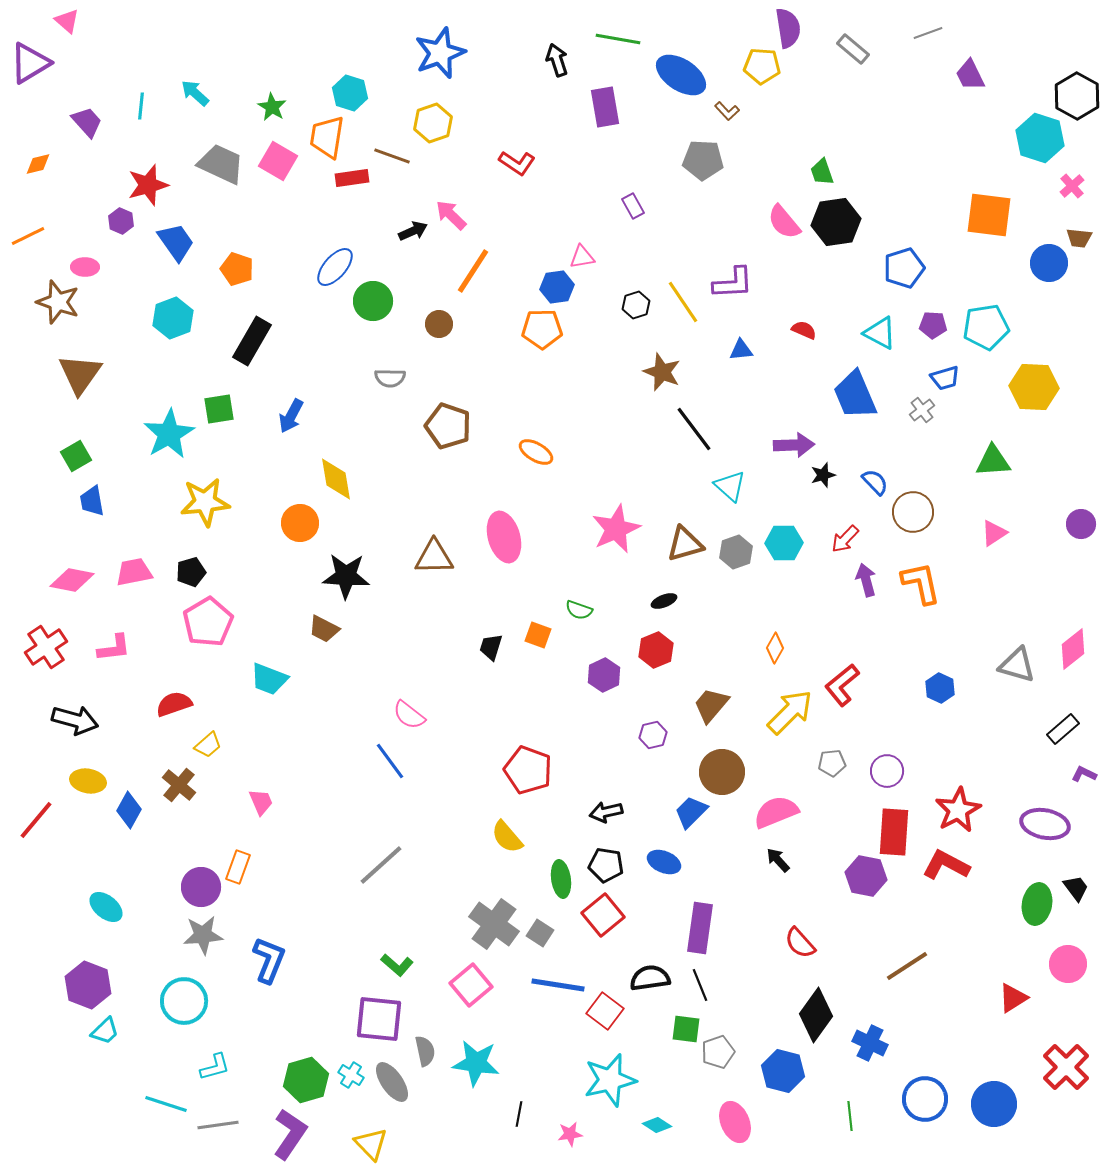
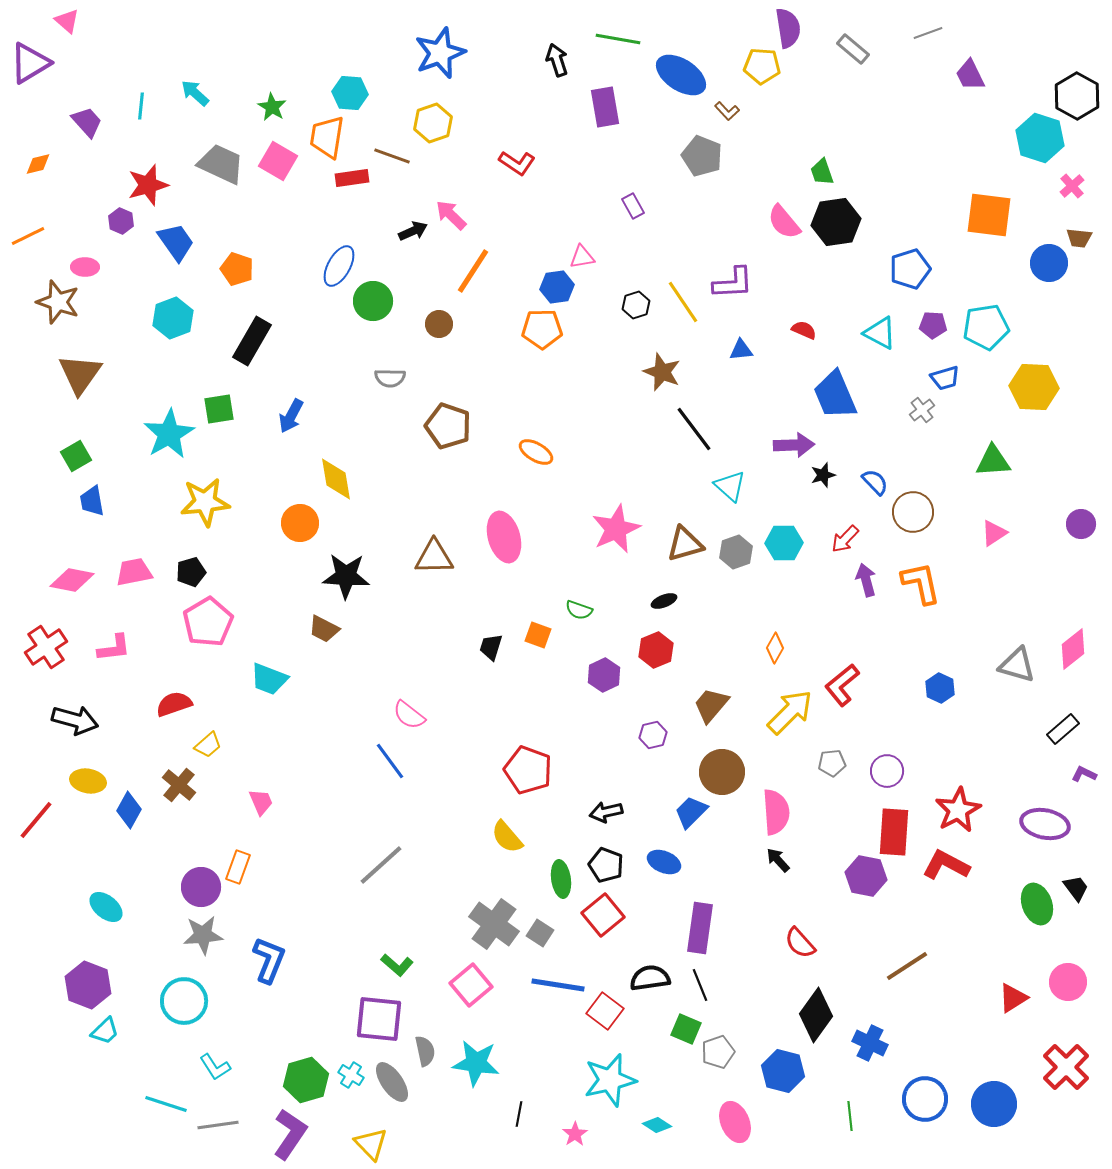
cyan hexagon at (350, 93): rotated 12 degrees counterclockwise
gray pentagon at (703, 160): moved 1 px left, 4 px up; rotated 18 degrees clockwise
blue ellipse at (335, 267): moved 4 px right, 1 px up; rotated 12 degrees counterclockwise
blue pentagon at (904, 268): moved 6 px right, 1 px down
blue trapezoid at (855, 395): moved 20 px left
pink semicircle at (776, 812): rotated 108 degrees clockwise
black pentagon at (606, 865): rotated 12 degrees clockwise
green ellipse at (1037, 904): rotated 30 degrees counterclockwise
pink circle at (1068, 964): moved 18 px down
green square at (686, 1029): rotated 16 degrees clockwise
cyan L-shape at (215, 1067): rotated 72 degrees clockwise
pink star at (570, 1134): moved 5 px right; rotated 25 degrees counterclockwise
